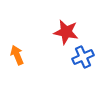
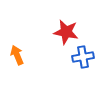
blue cross: rotated 15 degrees clockwise
